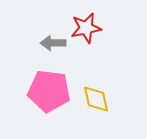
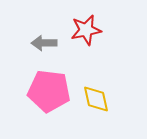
red star: moved 2 px down
gray arrow: moved 9 px left
